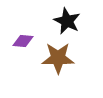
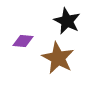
brown star: rotated 28 degrees clockwise
